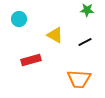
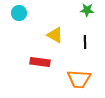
cyan circle: moved 6 px up
black line: rotated 64 degrees counterclockwise
red rectangle: moved 9 px right, 2 px down; rotated 24 degrees clockwise
